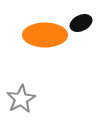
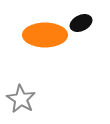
gray star: rotated 12 degrees counterclockwise
